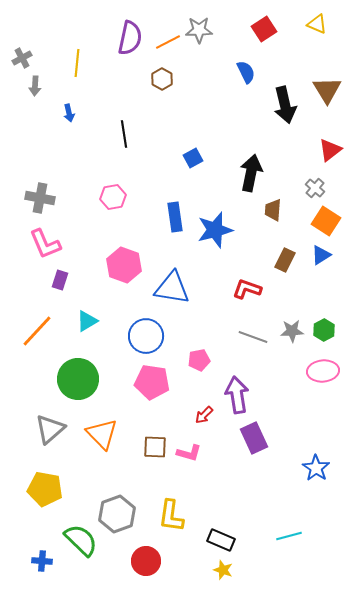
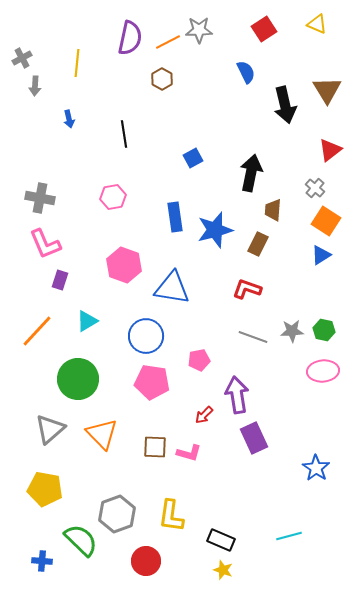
blue arrow at (69, 113): moved 6 px down
brown rectangle at (285, 260): moved 27 px left, 16 px up
green hexagon at (324, 330): rotated 20 degrees counterclockwise
